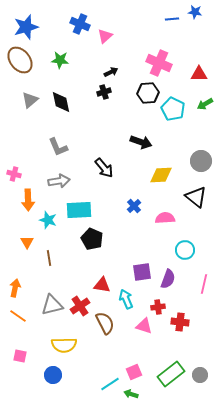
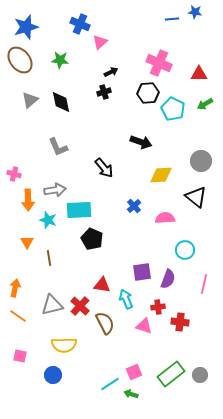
pink triangle at (105, 36): moved 5 px left, 6 px down
gray arrow at (59, 181): moved 4 px left, 9 px down
red cross at (80, 306): rotated 12 degrees counterclockwise
